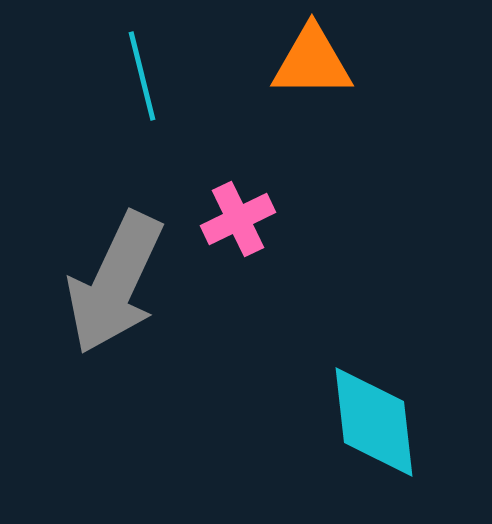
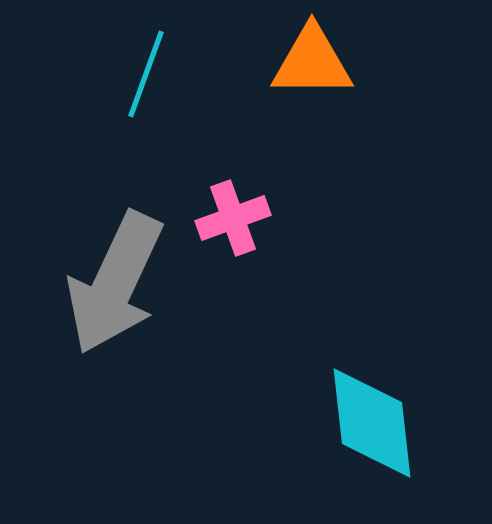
cyan line: moved 4 px right, 2 px up; rotated 34 degrees clockwise
pink cross: moved 5 px left, 1 px up; rotated 6 degrees clockwise
cyan diamond: moved 2 px left, 1 px down
